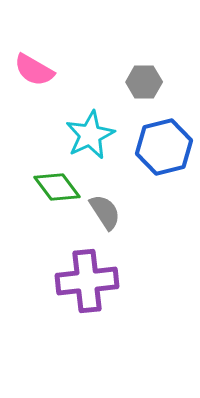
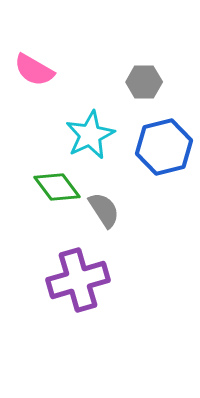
gray semicircle: moved 1 px left, 2 px up
purple cross: moved 9 px left, 1 px up; rotated 10 degrees counterclockwise
